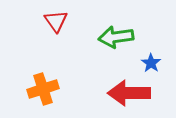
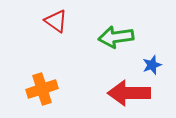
red triangle: rotated 20 degrees counterclockwise
blue star: moved 1 px right, 2 px down; rotated 18 degrees clockwise
orange cross: moved 1 px left
